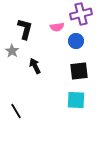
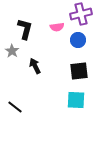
blue circle: moved 2 px right, 1 px up
black line: moved 1 px left, 4 px up; rotated 21 degrees counterclockwise
